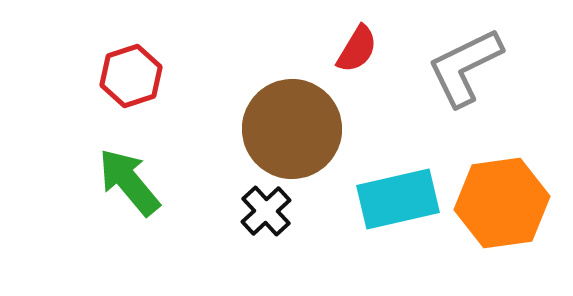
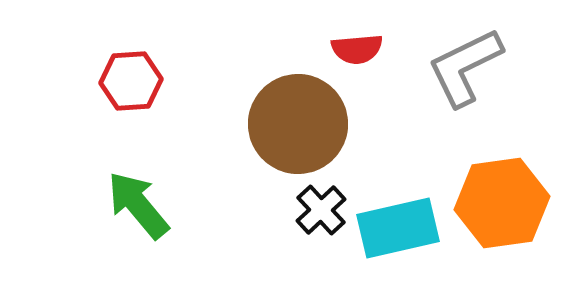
red semicircle: rotated 54 degrees clockwise
red hexagon: moved 5 px down; rotated 14 degrees clockwise
brown circle: moved 6 px right, 5 px up
green arrow: moved 9 px right, 23 px down
cyan rectangle: moved 29 px down
black cross: moved 55 px right, 1 px up
